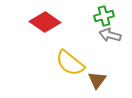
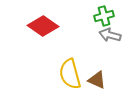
red diamond: moved 2 px left, 4 px down
yellow semicircle: moved 11 px down; rotated 36 degrees clockwise
brown triangle: rotated 42 degrees counterclockwise
